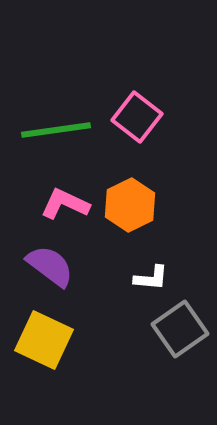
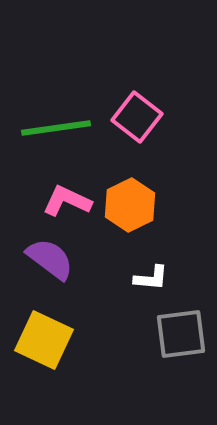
green line: moved 2 px up
pink L-shape: moved 2 px right, 3 px up
purple semicircle: moved 7 px up
gray square: moved 1 px right, 5 px down; rotated 28 degrees clockwise
